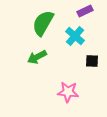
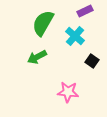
black square: rotated 32 degrees clockwise
